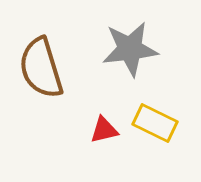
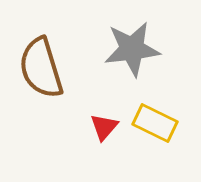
gray star: moved 2 px right
red triangle: moved 3 px up; rotated 36 degrees counterclockwise
